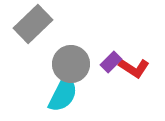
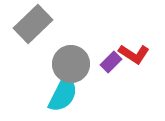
red L-shape: moved 14 px up
